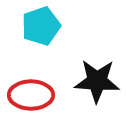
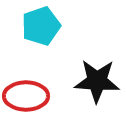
red ellipse: moved 5 px left, 1 px down
